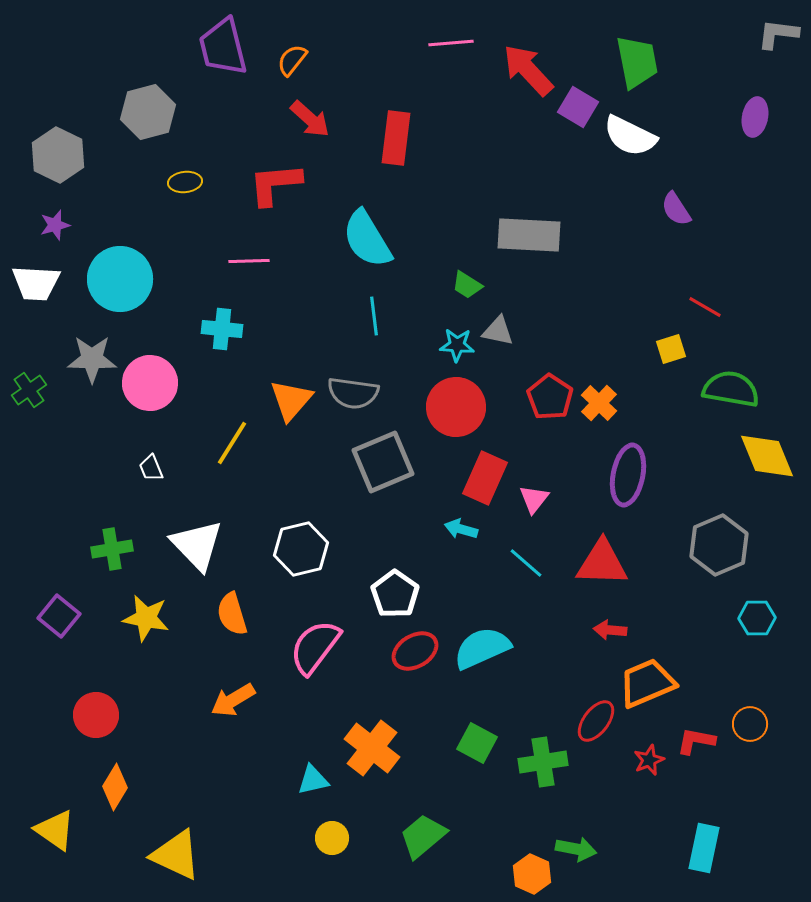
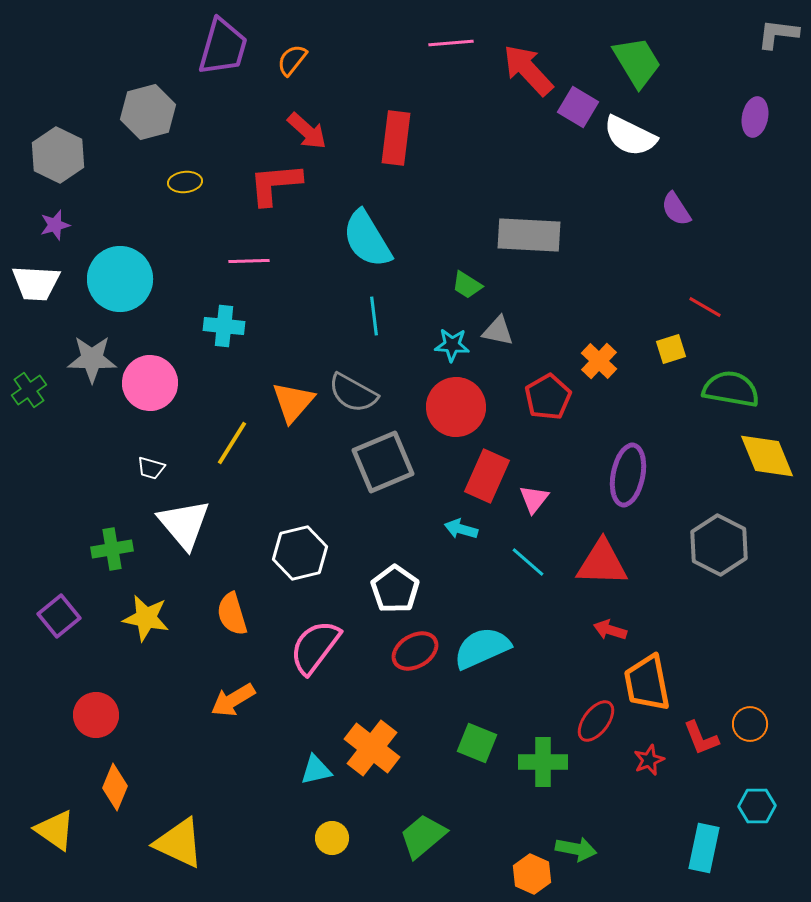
purple trapezoid at (223, 47): rotated 150 degrees counterclockwise
green trapezoid at (637, 62): rotated 20 degrees counterclockwise
red arrow at (310, 119): moved 3 px left, 12 px down
cyan cross at (222, 329): moved 2 px right, 3 px up
cyan star at (457, 345): moved 5 px left
gray semicircle at (353, 393): rotated 21 degrees clockwise
red pentagon at (550, 397): moved 2 px left; rotated 9 degrees clockwise
orange triangle at (291, 400): moved 2 px right, 2 px down
orange cross at (599, 403): moved 42 px up
white trapezoid at (151, 468): rotated 52 degrees counterclockwise
red rectangle at (485, 478): moved 2 px right, 2 px up
white triangle at (197, 545): moved 13 px left, 21 px up; rotated 4 degrees clockwise
gray hexagon at (719, 545): rotated 10 degrees counterclockwise
white hexagon at (301, 549): moved 1 px left, 4 px down
cyan line at (526, 563): moved 2 px right, 1 px up
white pentagon at (395, 594): moved 5 px up
purple square at (59, 616): rotated 12 degrees clockwise
cyan hexagon at (757, 618): moved 188 px down
red arrow at (610, 630): rotated 12 degrees clockwise
orange trapezoid at (647, 683): rotated 78 degrees counterclockwise
red L-shape at (696, 741): moved 5 px right, 3 px up; rotated 123 degrees counterclockwise
green square at (477, 743): rotated 6 degrees counterclockwise
green cross at (543, 762): rotated 9 degrees clockwise
cyan triangle at (313, 780): moved 3 px right, 10 px up
orange diamond at (115, 787): rotated 9 degrees counterclockwise
yellow triangle at (176, 855): moved 3 px right, 12 px up
